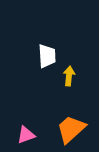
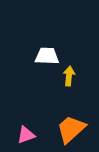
white trapezoid: rotated 85 degrees counterclockwise
